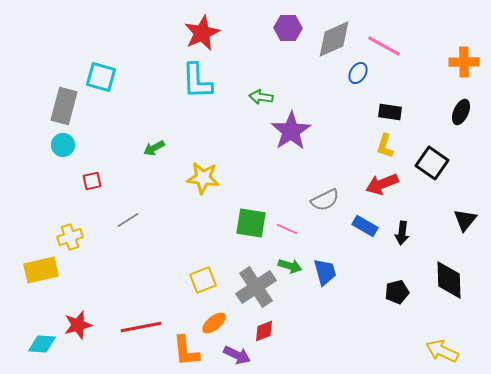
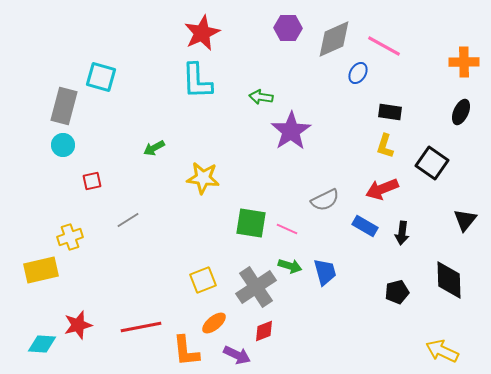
red arrow at (382, 184): moved 5 px down
